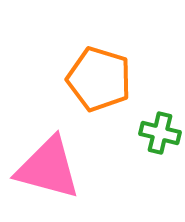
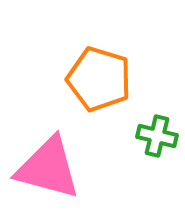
green cross: moved 3 px left, 3 px down
